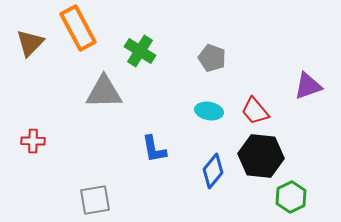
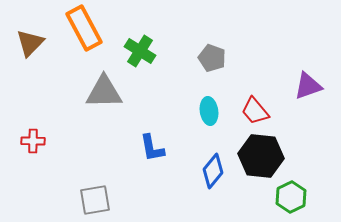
orange rectangle: moved 6 px right
cyan ellipse: rotated 72 degrees clockwise
blue L-shape: moved 2 px left, 1 px up
